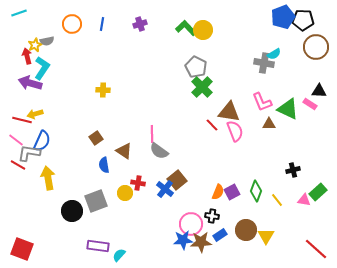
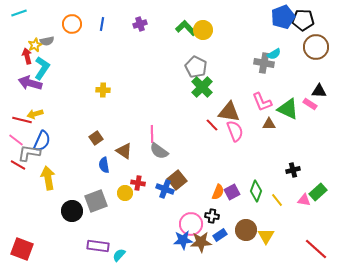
blue cross at (165, 189): rotated 18 degrees counterclockwise
